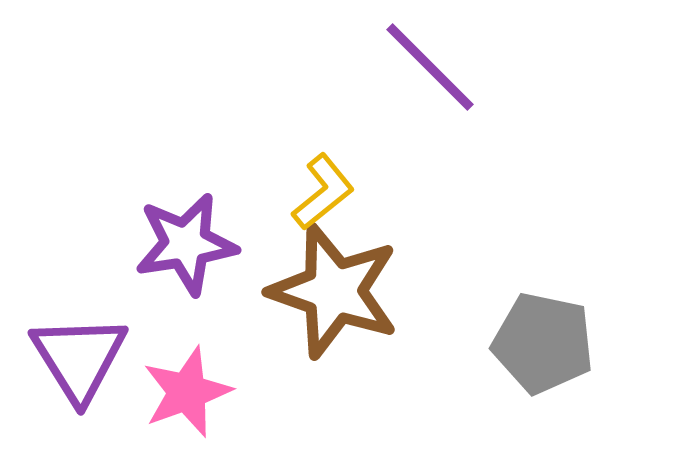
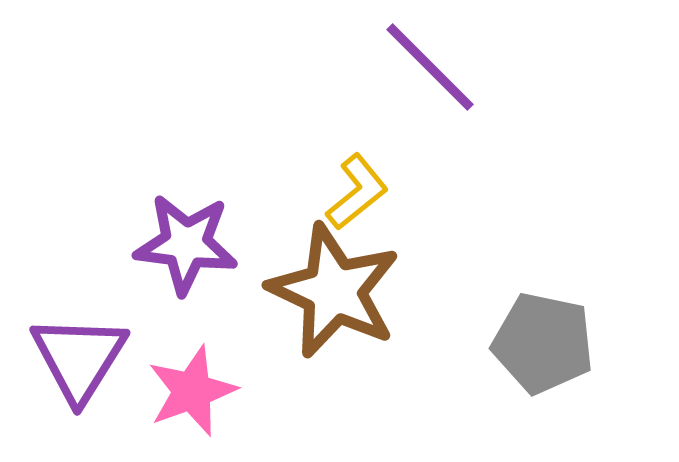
yellow L-shape: moved 34 px right
purple star: rotated 16 degrees clockwise
brown star: rotated 6 degrees clockwise
purple triangle: rotated 4 degrees clockwise
pink star: moved 5 px right, 1 px up
